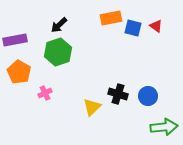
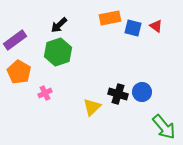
orange rectangle: moved 1 px left
purple rectangle: rotated 25 degrees counterclockwise
blue circle: moved 6 px left, 4 px up
green arrow: rotated 56 degrees clockwise
